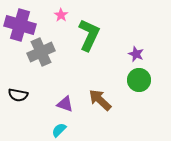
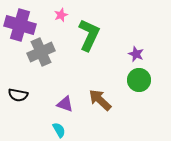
pink star: rotated 16 degrees clockwise
cyan semicircle: rotated 105 degrees clockwise
